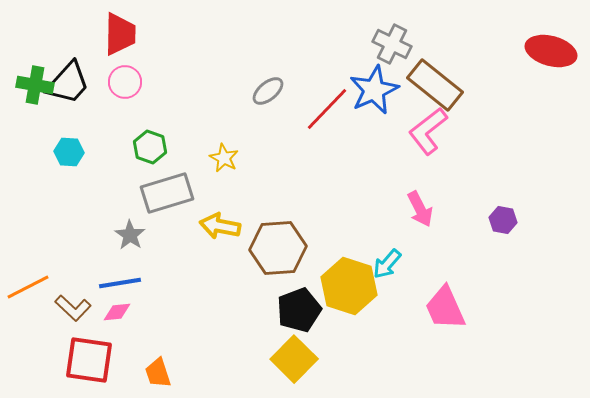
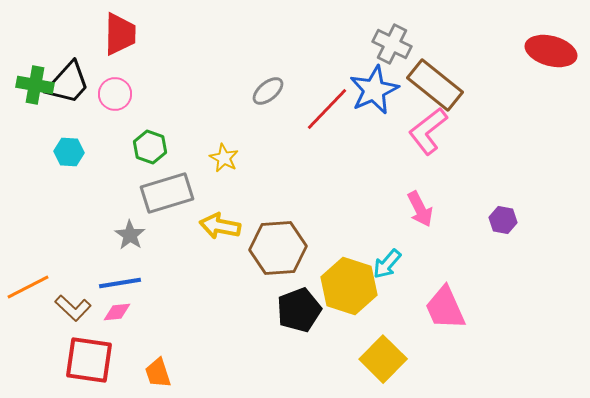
pink circle: moved 10 px left, 12 px down
yellow square: moved 89 px right
